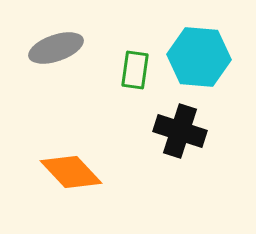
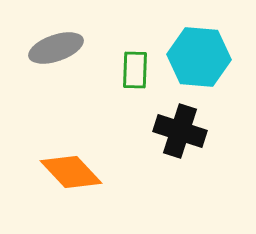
green rectangle: rotated 6 degrees counterclockwise
